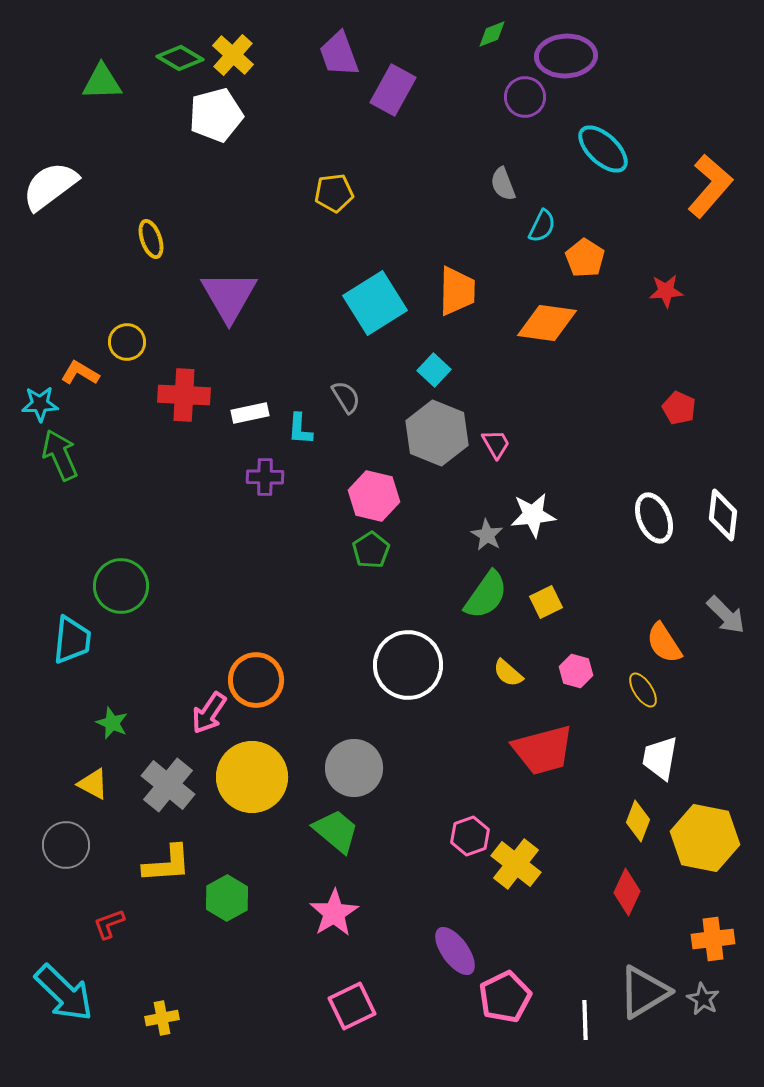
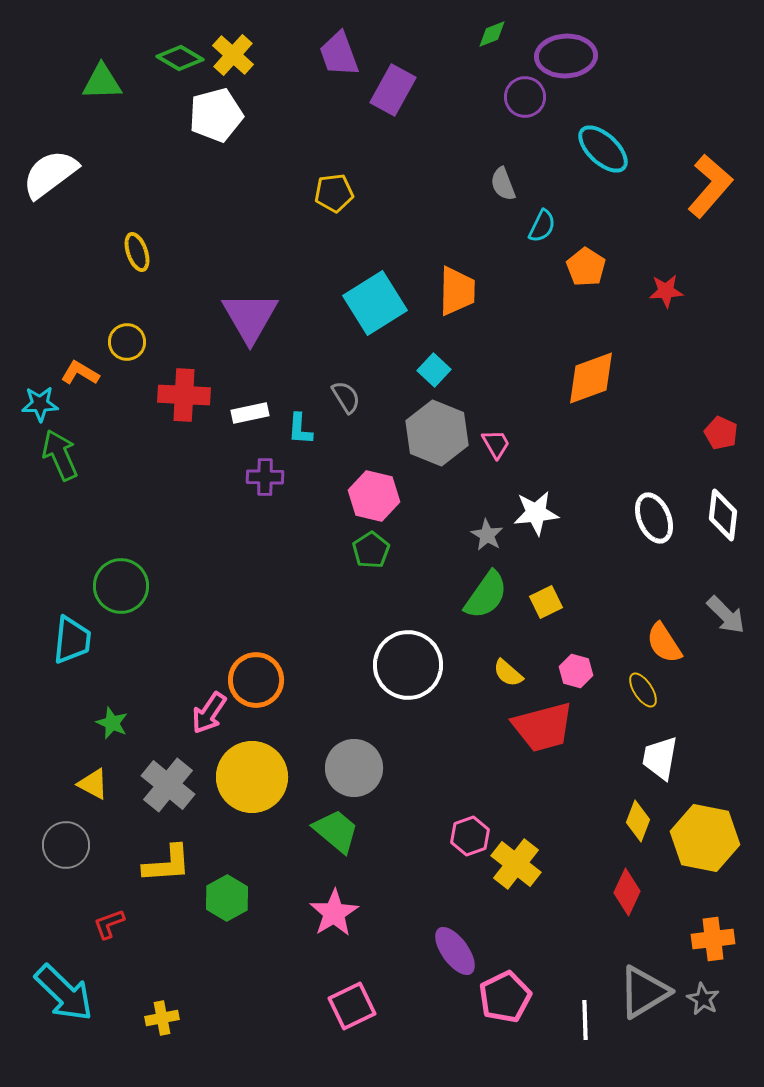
white semicircle at (50, 186): moved 12 px up
yellow ellipse at (151, 239): moved 14 px left, 13 px down
orange pentagon at (585, 258): moved 1 px right, 9 px down
purple triangle at (229, 296): moved 21 px right, 21 px down
orange diamond at (547, 323): moved 44 px right, 55 px down; rotated 28 degrees counterclockwise
red pentagon at (679, 408): moved 42 px right, 25 px down
white star at (533, 515): moved 3 px right, 2 px up
red trapezoid at (543, 750): moved 23 px up
